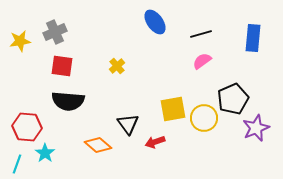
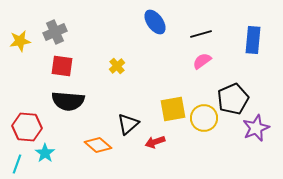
blue rectangle: moved 2 px down
black triangle: rotated 25 degrees clockwise
